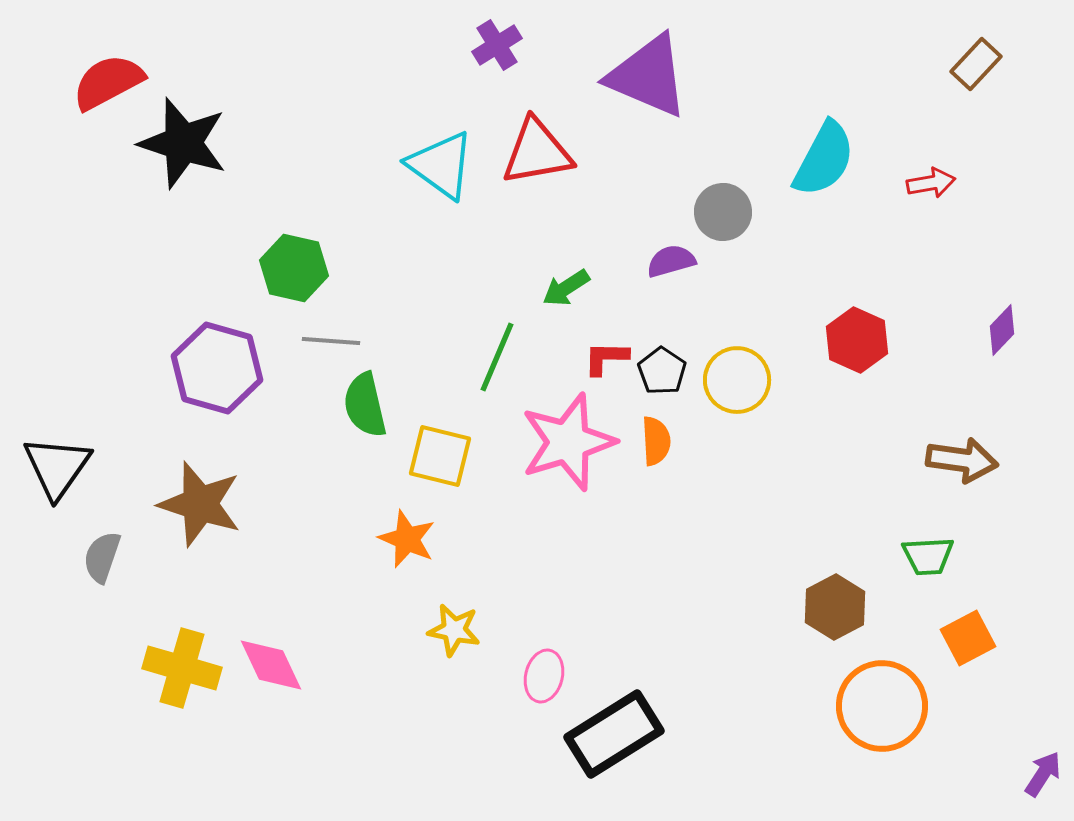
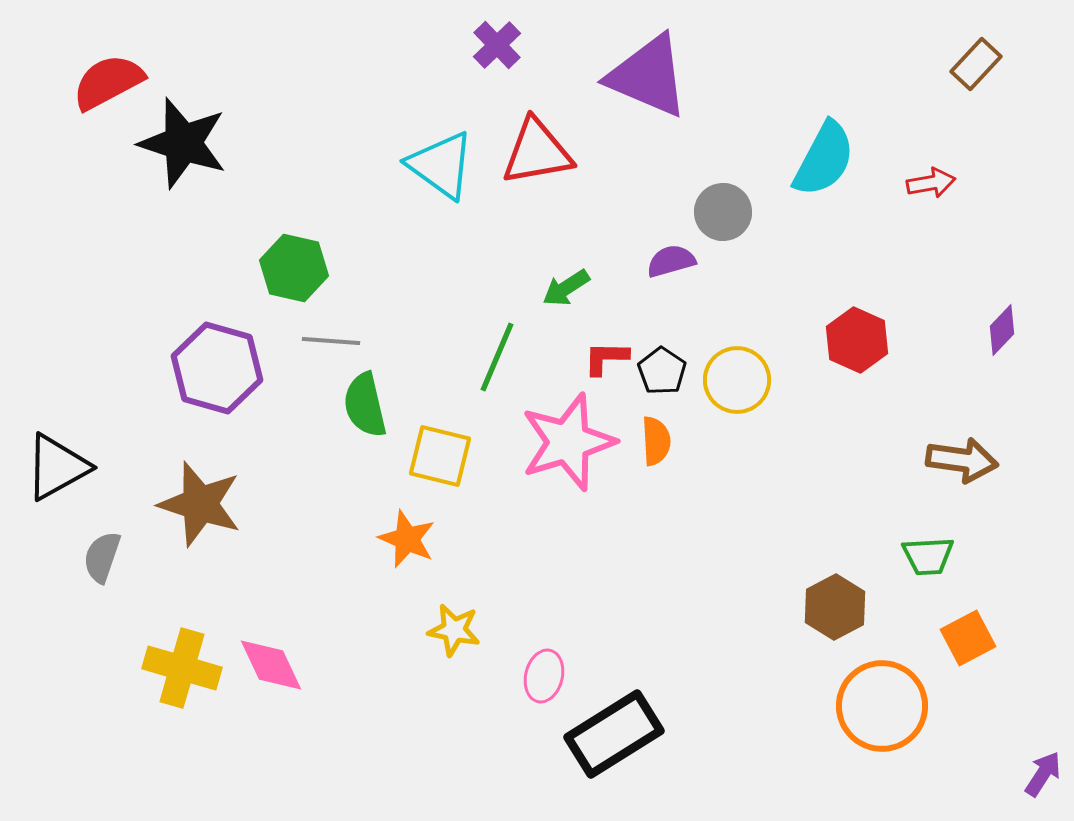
purple cross: rotated 12 degrees counterclockwise
black triangle: rotated 26 degrees clockwise
